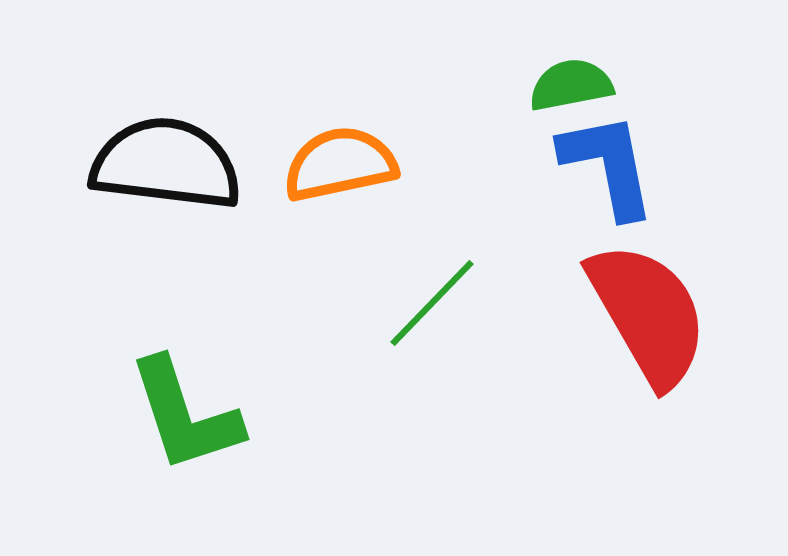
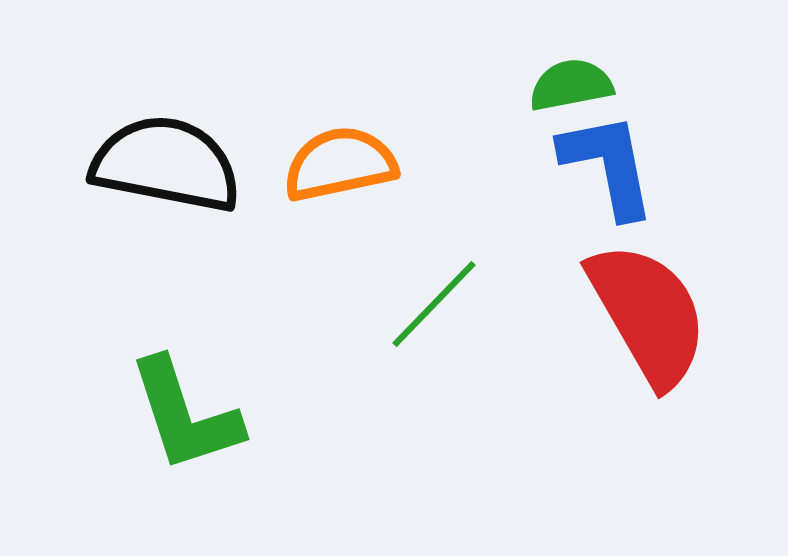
black semicircle: rotated 4 degrees clockwise
green line: moved 2 px right, 1 px down
